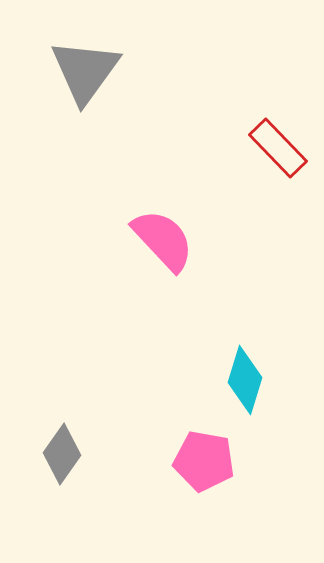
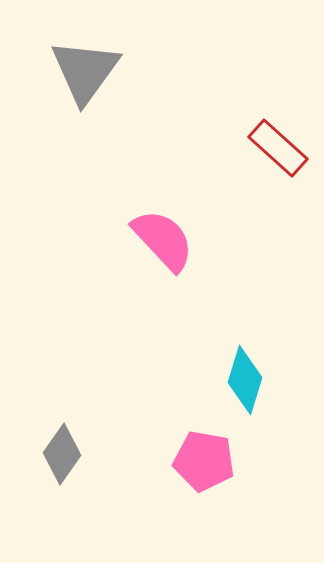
red rectangle: rotated 4 degrees counterclockwise
